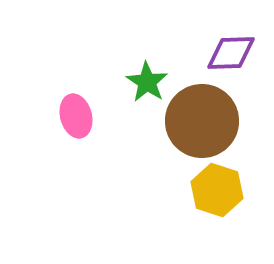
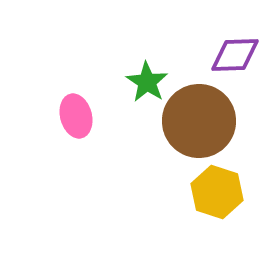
purple diamond: moved 4 px right, 2 px down
brown circle: moved 3 px left
yellow hexagon: moved 2 px down
